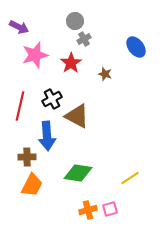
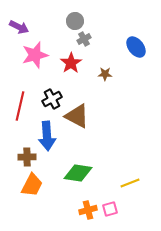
brown star: rotated 16 degrees counterclockwise
yellow line: moved 5 px down; rotated 12 degrees clockwise
